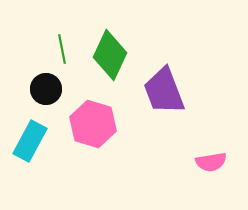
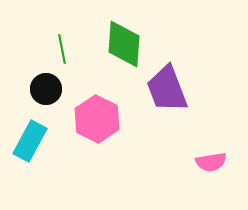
green diamond: moved 14 px right, 11 px up; rotated 21 degrees counterclockwise
purple trapezoid: moved 3 px right, 2 px up
pink hexagon: moved 4 px right, 5 px up; rotated 9 degrees clockwise
